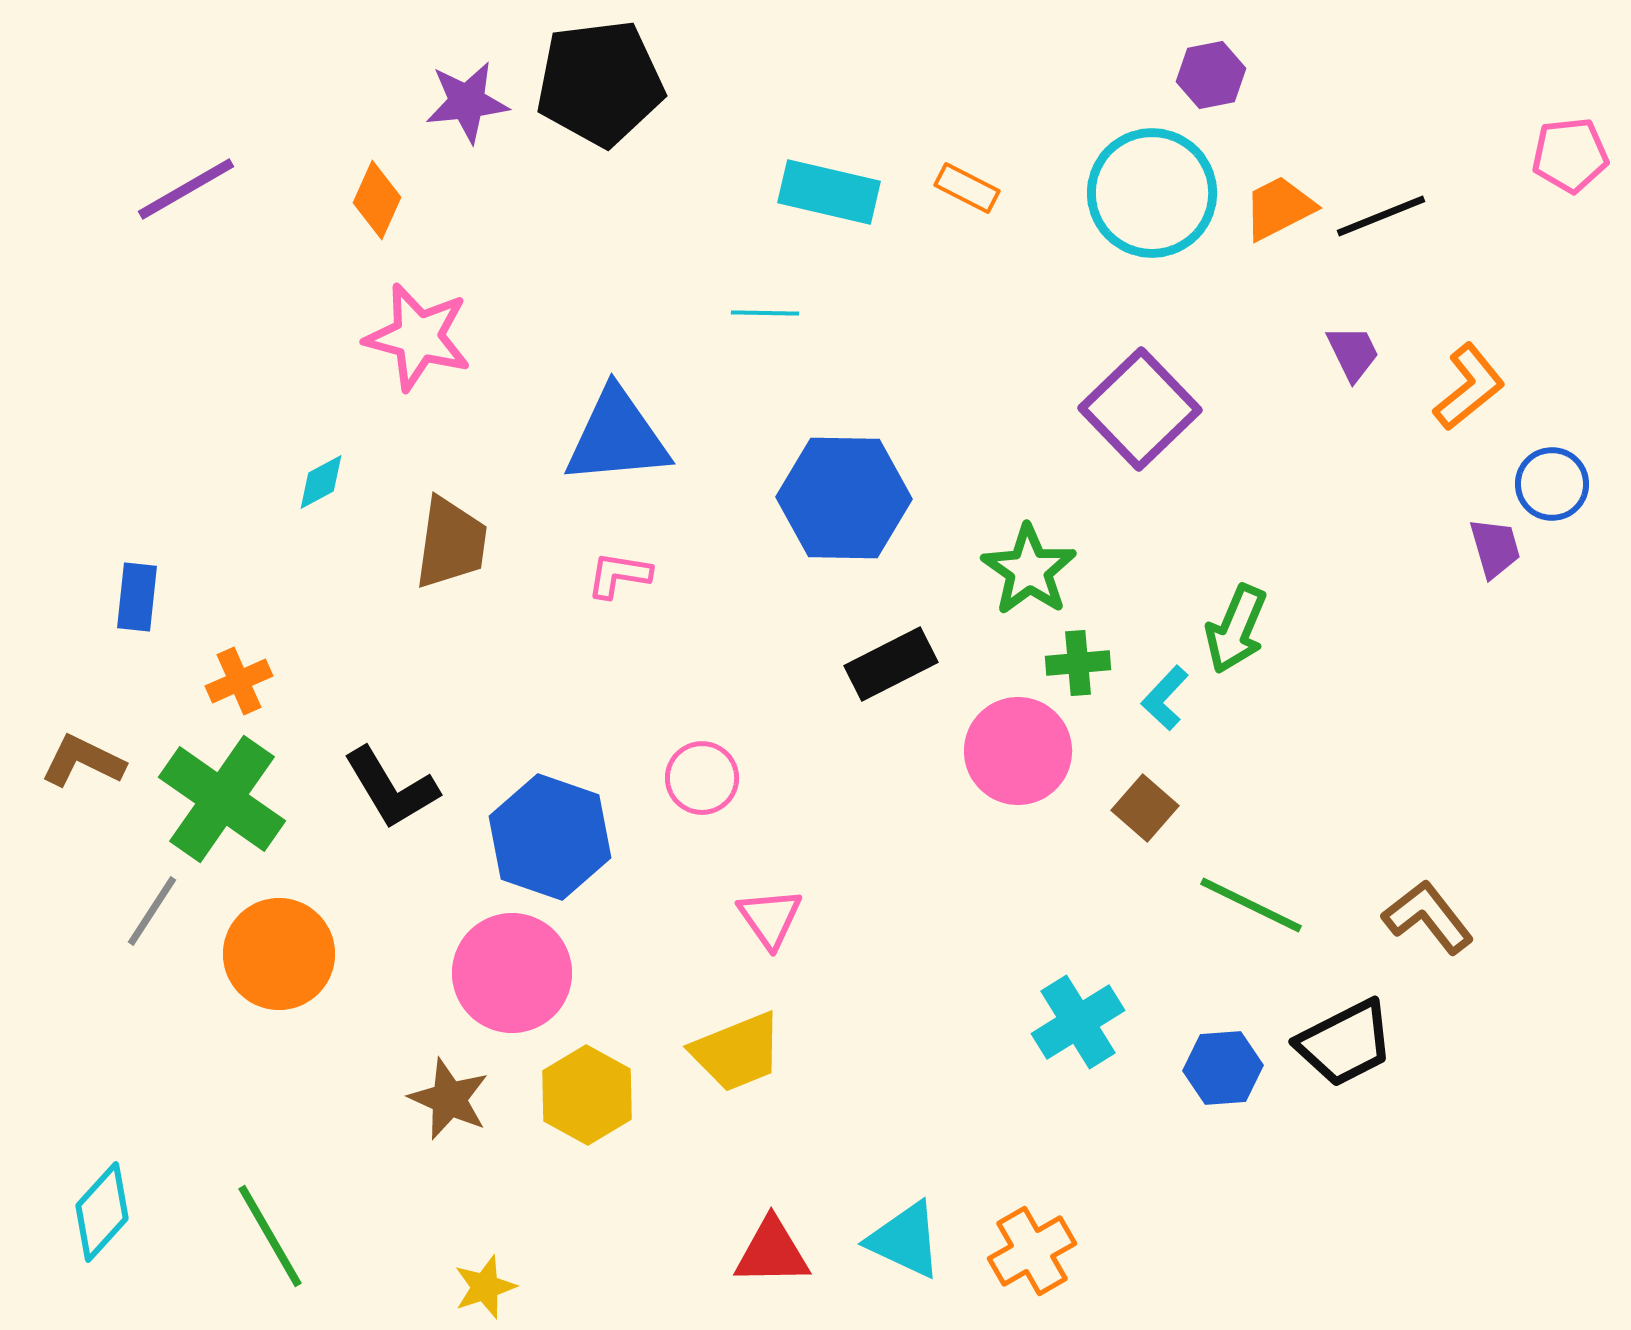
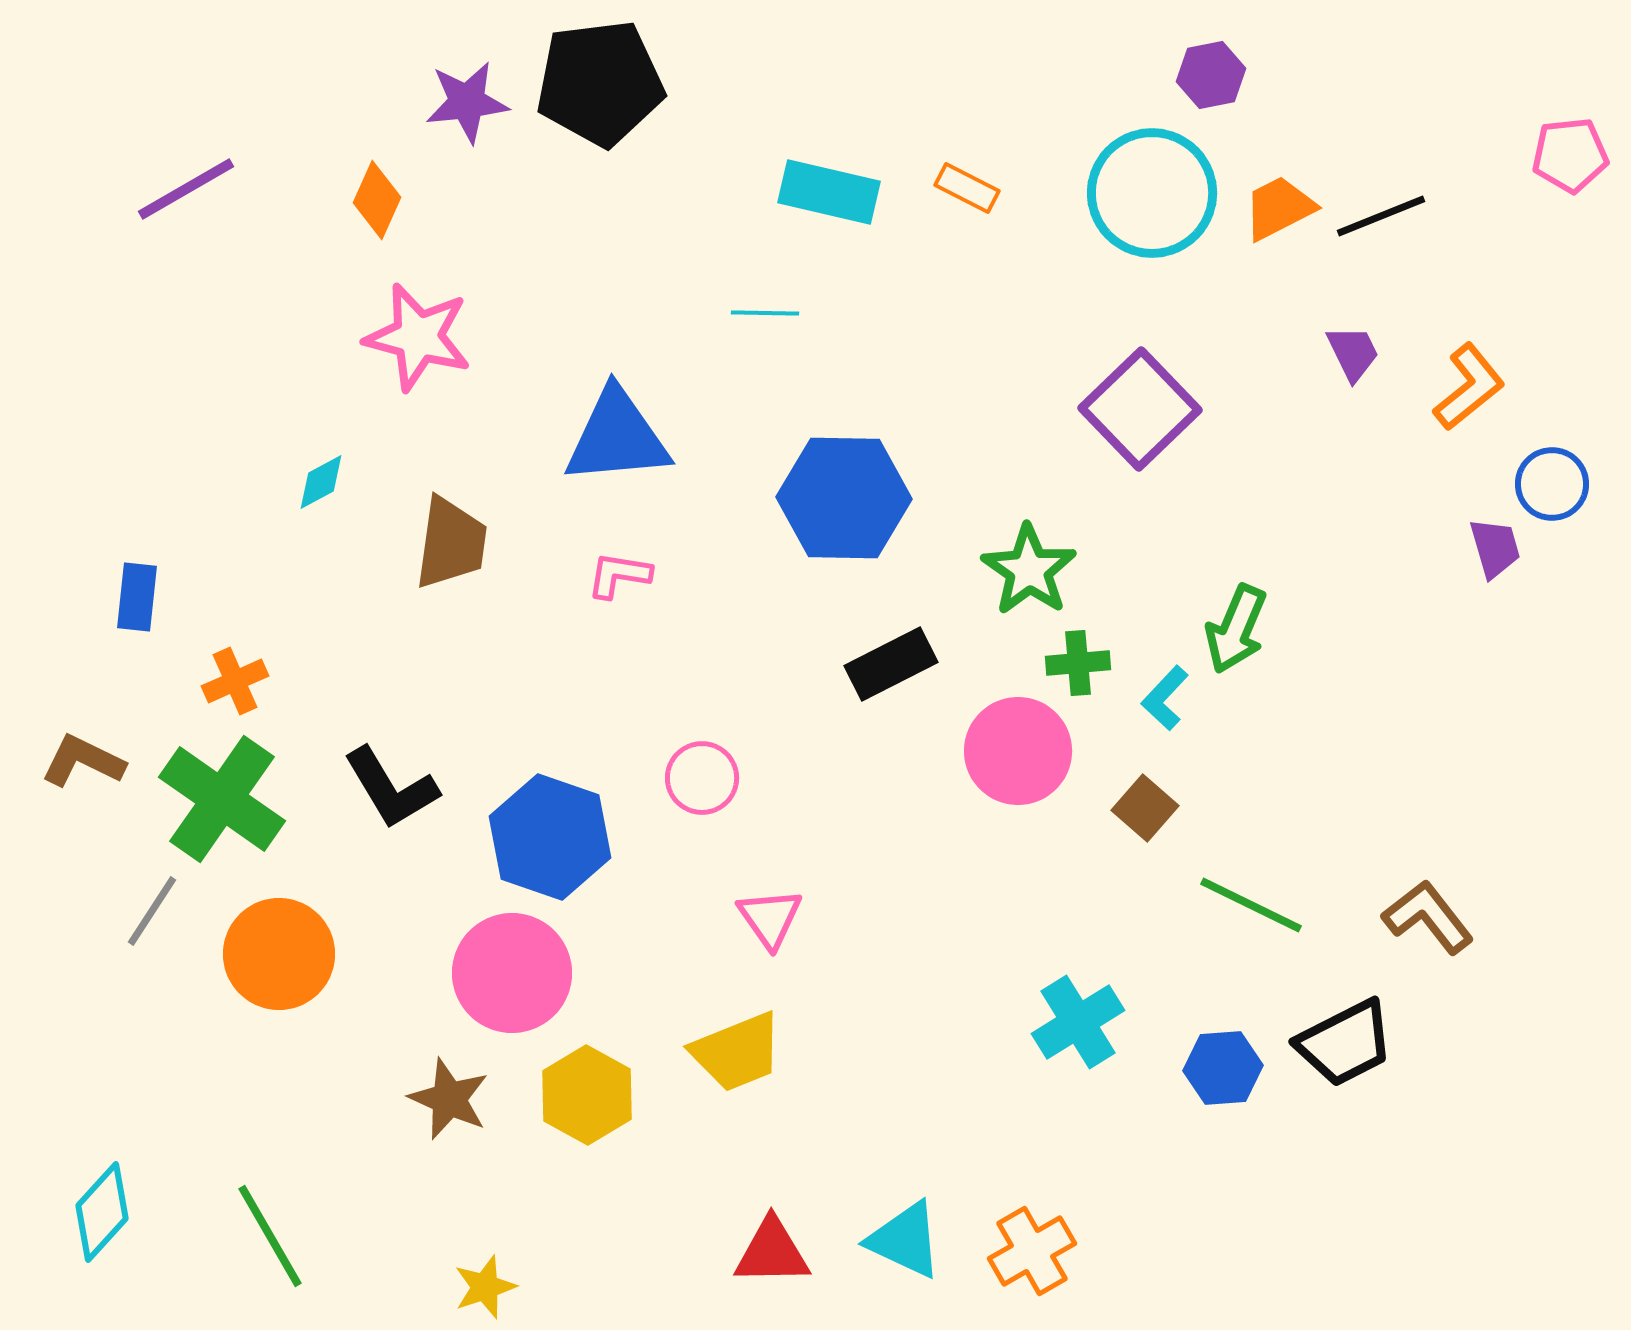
orange cross at (239, 681): moved 4 px left
